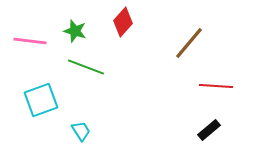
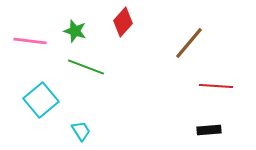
cyan square: rotated 20 degrees counterclockwise
black rectangle: rotated 35 degrees clockwise
